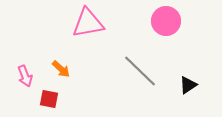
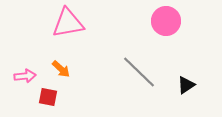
pink triangle: moved 20 px left
gray line: moved 1 px left, 1 px down
pink arrow: rotated 75 degrees counterclockwise
black triangle: moved 2 px left
red square: moved 1 px left, 2 px up
